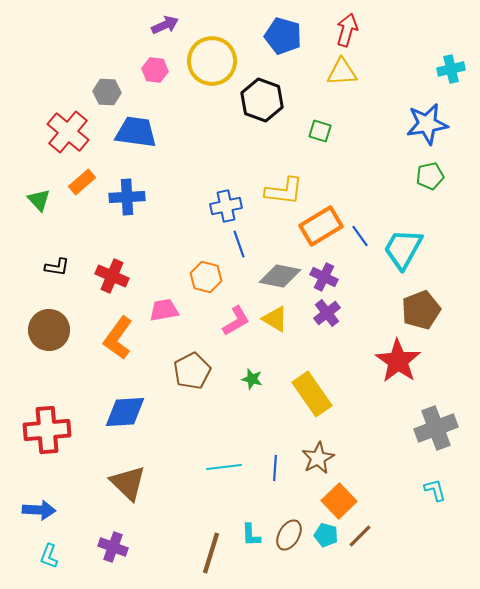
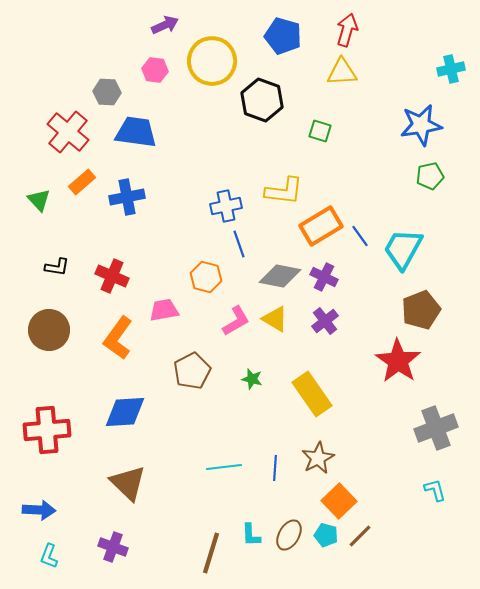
blue star at (427, 124): moved 6 px left, 1 px down
blue cross at (127, 197): rotated 8 degrees counterclockwise
purple cross at (327, 313): moved 2 px left, 8 px down
